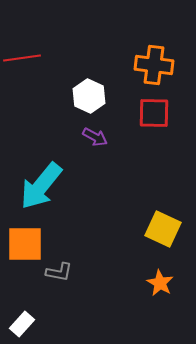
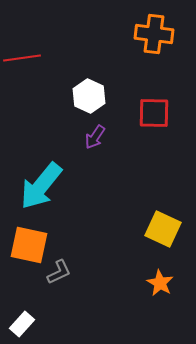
orange cross: moved 31 px up
purple arrow: rotated 95 degrees clockwise
orange square: moved 4 px right, 1 px down; rotated 12 degrees clockwise
gray L-shape: rotated 36 degrees counterclockwise
